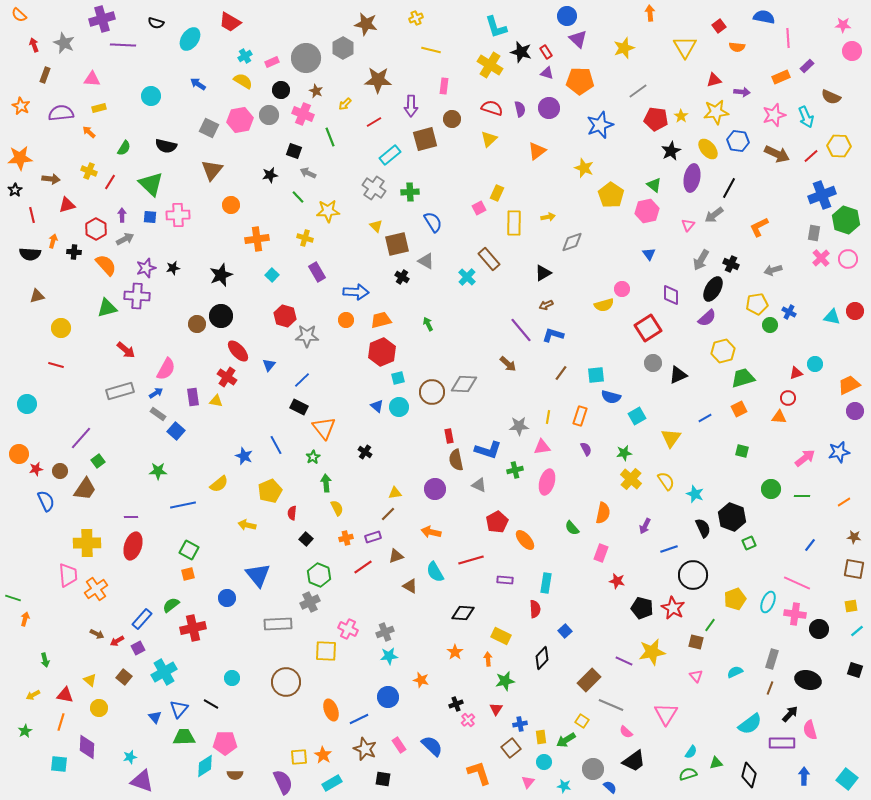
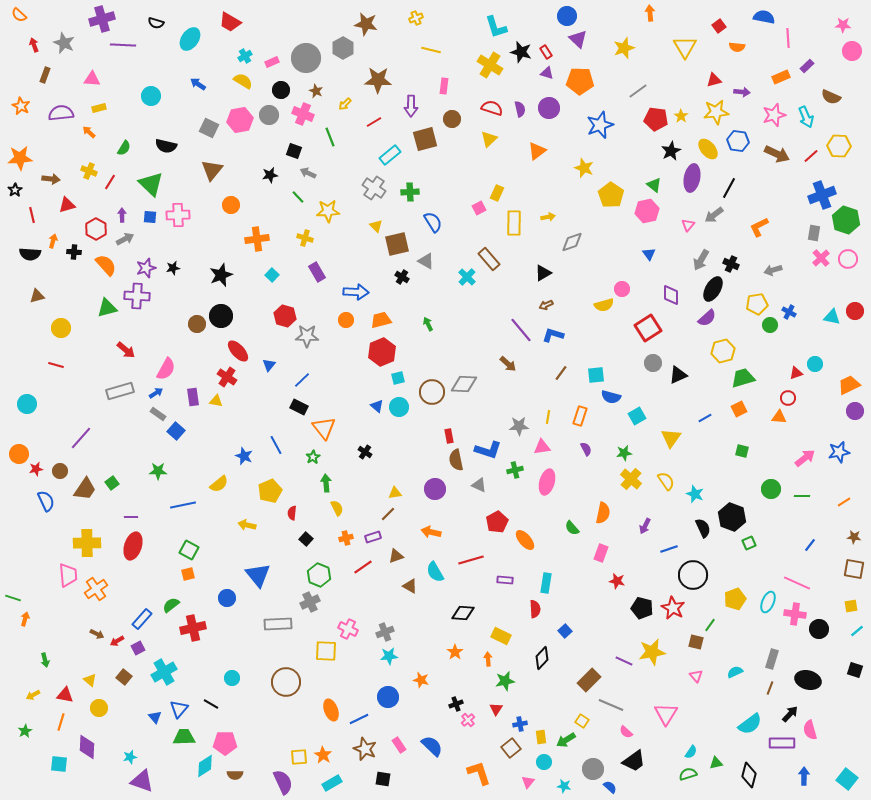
green square at (98, 461): moved 14 px right, 22 px down
